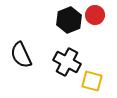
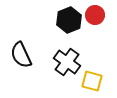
black cross: rotated 8 degrees clockwise
